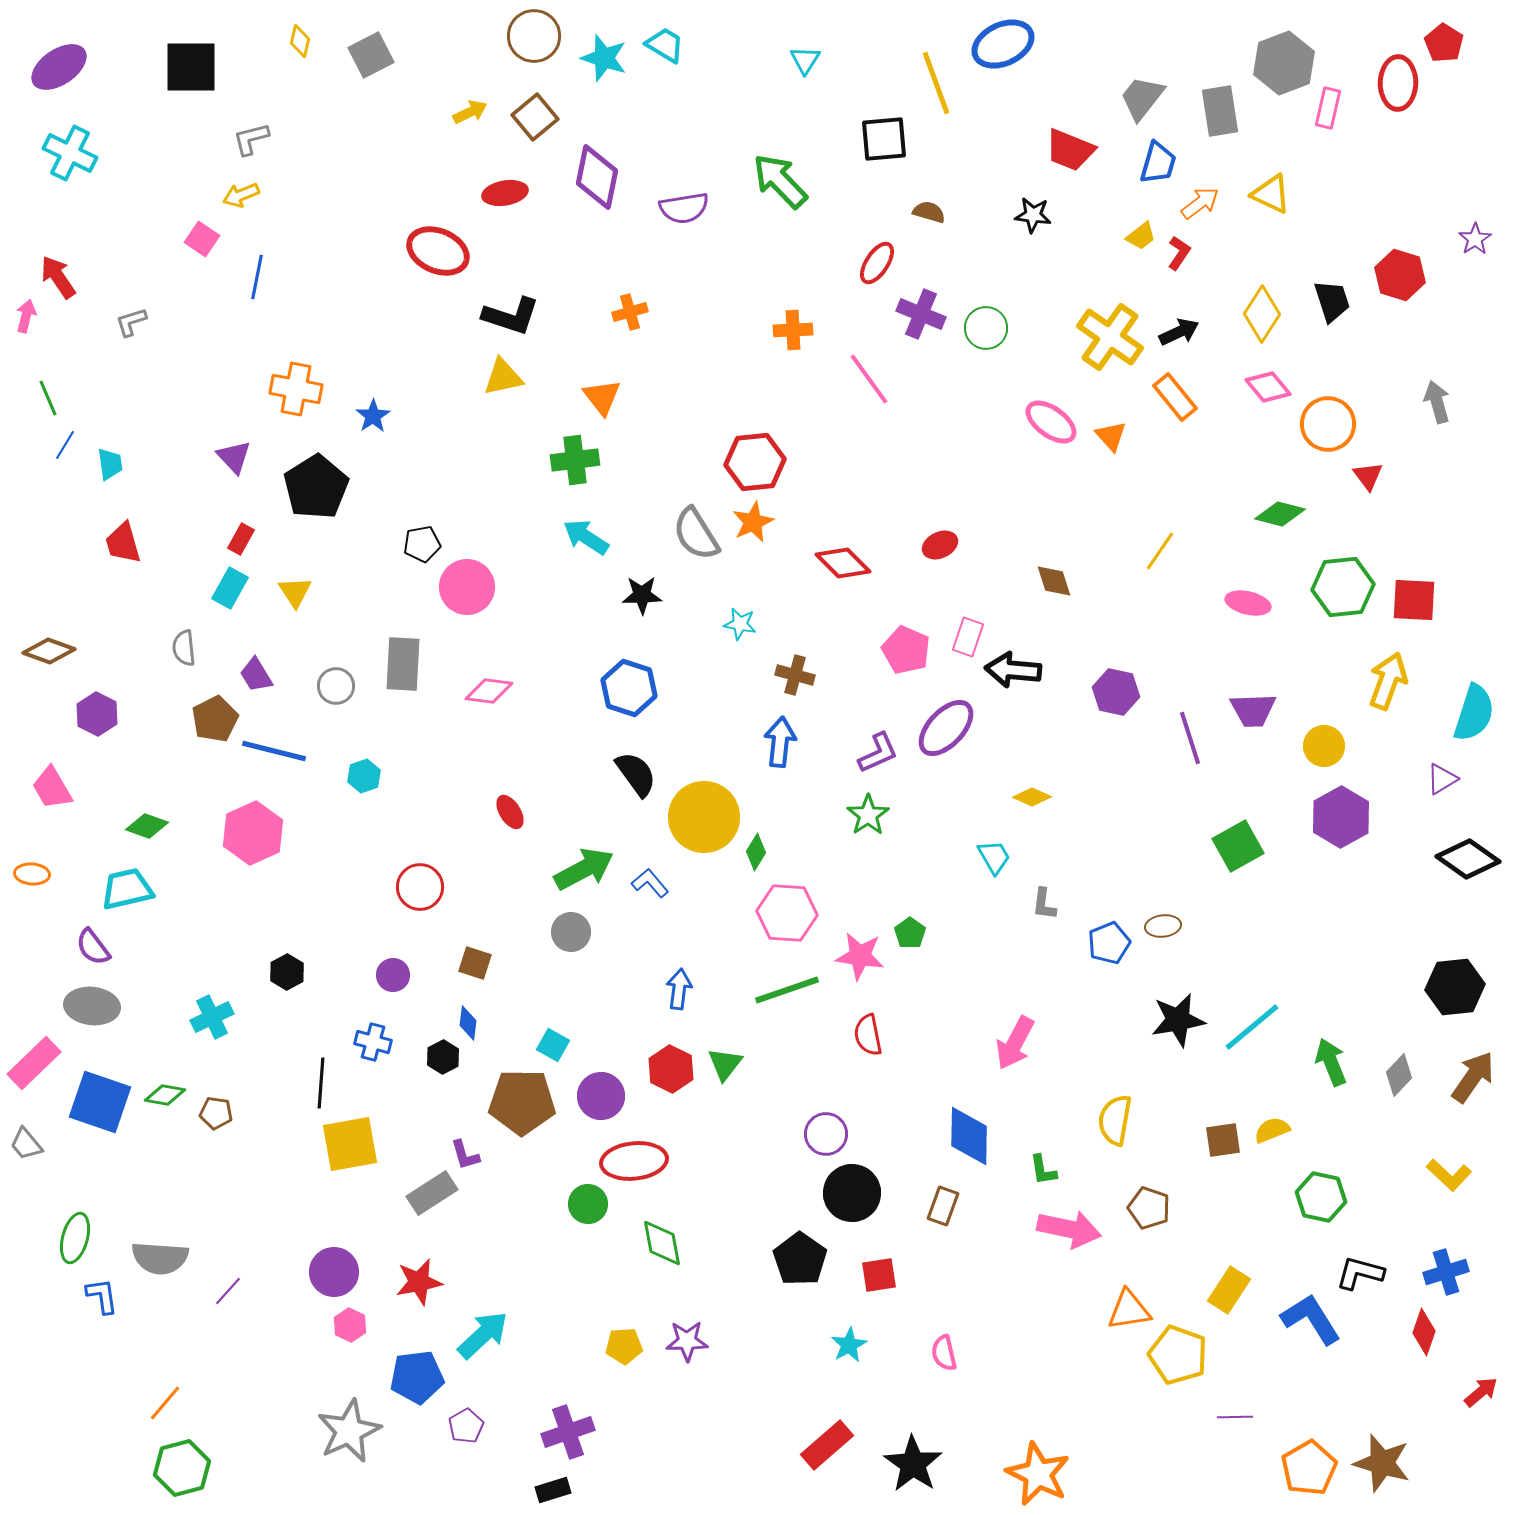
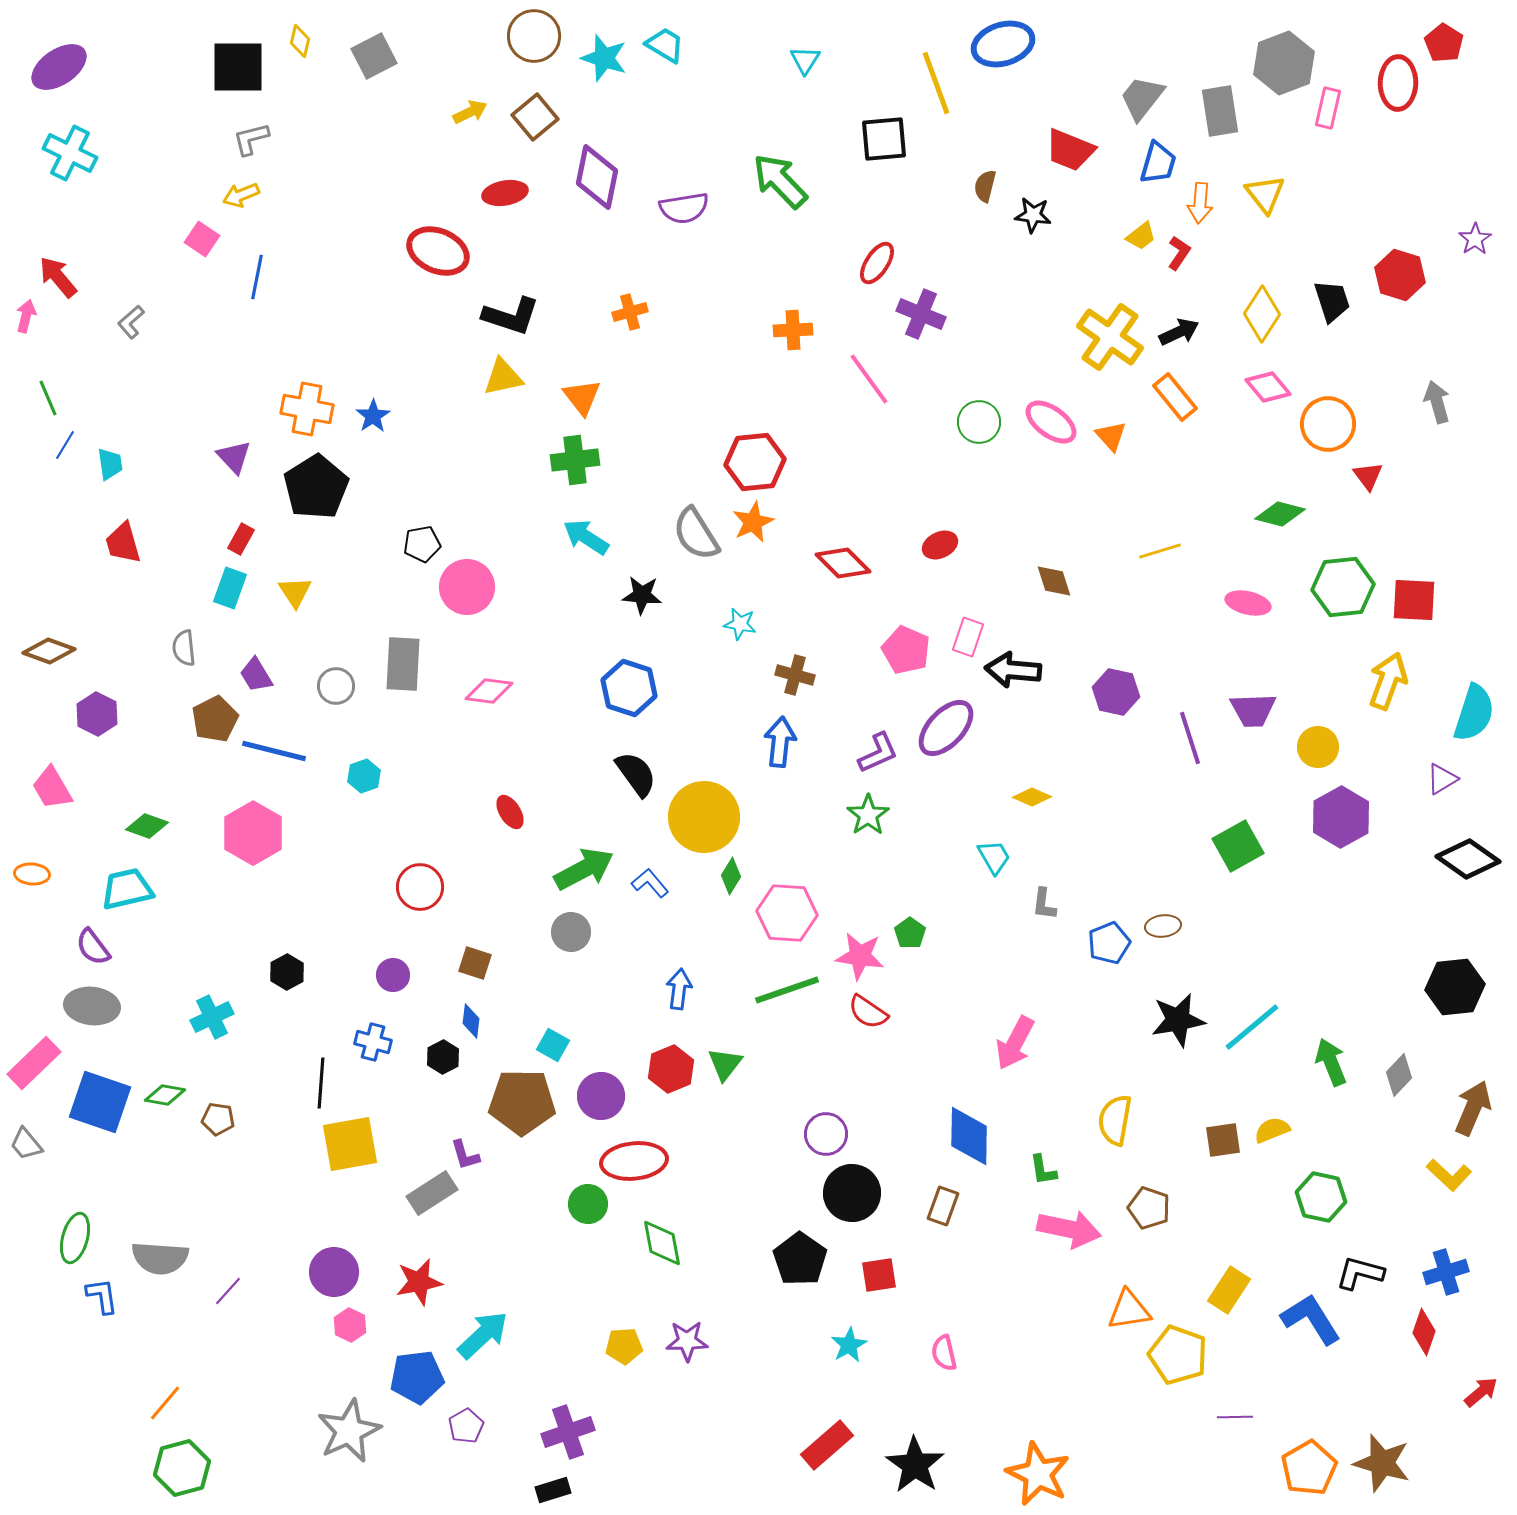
blue ellipse at (1003, 44): rotated 8 degrees clockwise
gray square at (371, 55): moved 3 px right, 1 px down
black square at (191, 67): moved 47 px right
yellow triangle at (1271, 194): moved 6 px left; rotated 27 degrees clockwise
orange arrow at (1200, 203): rotated 132 degrees clockwise
brown semicircle at (929, 212): moved 56 px right, 26 px up; rotated 92 degrees counterclockwise
red arrow at (58, 277): rotated 6 degrees counterclockwise
gray L-shape at (131, 322): rotated 24 degrees counterclockwise
green circle at (986, 328): moved 7 px left, 94 px down
orange cross at (296, 389): moved 11 px right, 20 px down
orange triangle at (602, 397): moved 20 px left
yellow line at (1160, 551): rotated 39 degrees clockwise
cyan rectangle at (230, 588): rotated 9 degrees counterclockwise
black star at (642, 595): rotated 6 degrees clockwise
yellow circle at (1324, 746): moved 6 px left, 1 px down
pink hexagon at (253, 833): rotated 6 degrees counterclockwise
green diamond at (756, 852): moved 25 px left, 24 px down
blue diamond at (468, 1023): moved 3 px right, 2 px up
red semicircle at (868, 1035): moved 23 px up; rotated 45 degrees counterclockwise
red hexagon at (671, 1069): rotated 12 degrees clockwise
brown arrow at (1473, 1077): moved 31 px down; rotated 12 degrees counterclockwise
brown pentagon at (216, 1113): moved 2 px right, 6 px down
black star at (913, 1464): moved 2 px right, 1 px down
